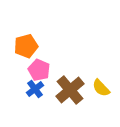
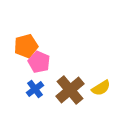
pink pentagon: moved 8 px up
yellow semicircle: rotated 78 degrees counterclockwise
